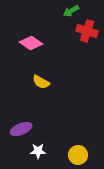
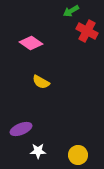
red cross: rotated 10 degrees clockwise
